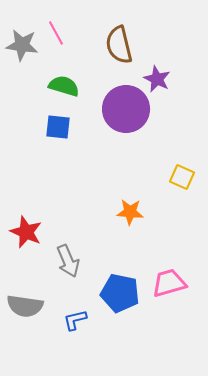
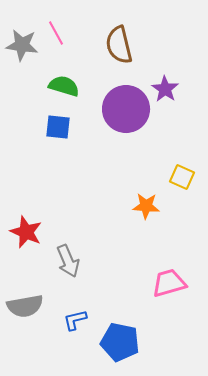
purple star: moved 8 px right, 10 px down; rotated 8 degrees clockwise
orange star: moved 16 px right, 6 px up
blue pentagon: moved 49 px down
gray semicircle: rotated 18 degrees counterclockwise
